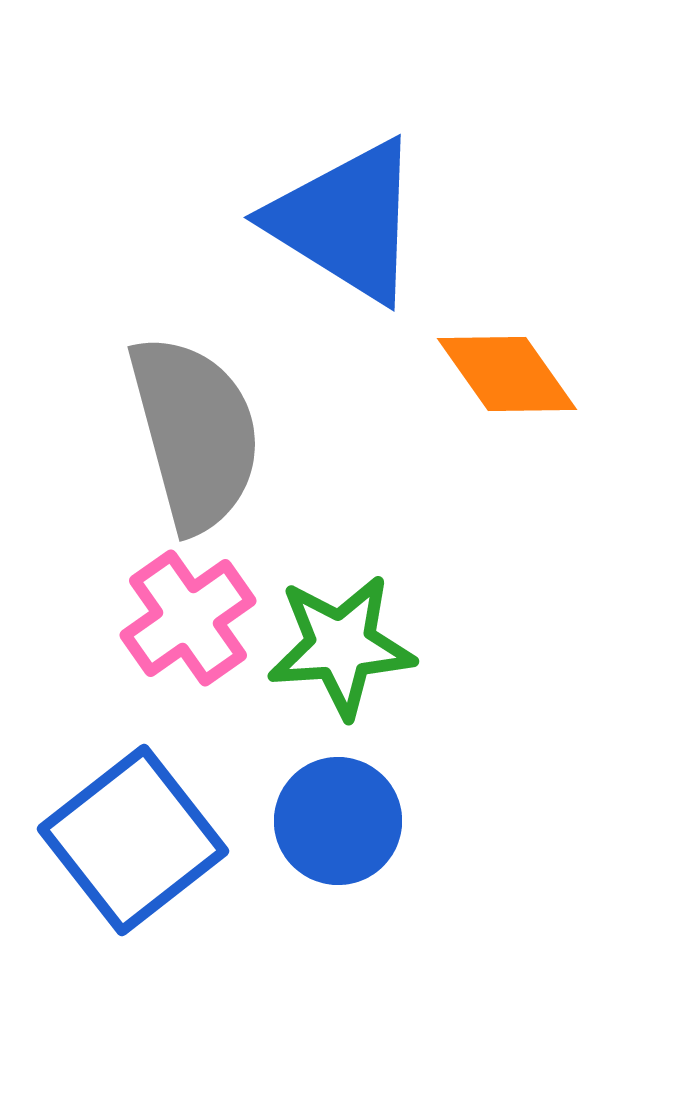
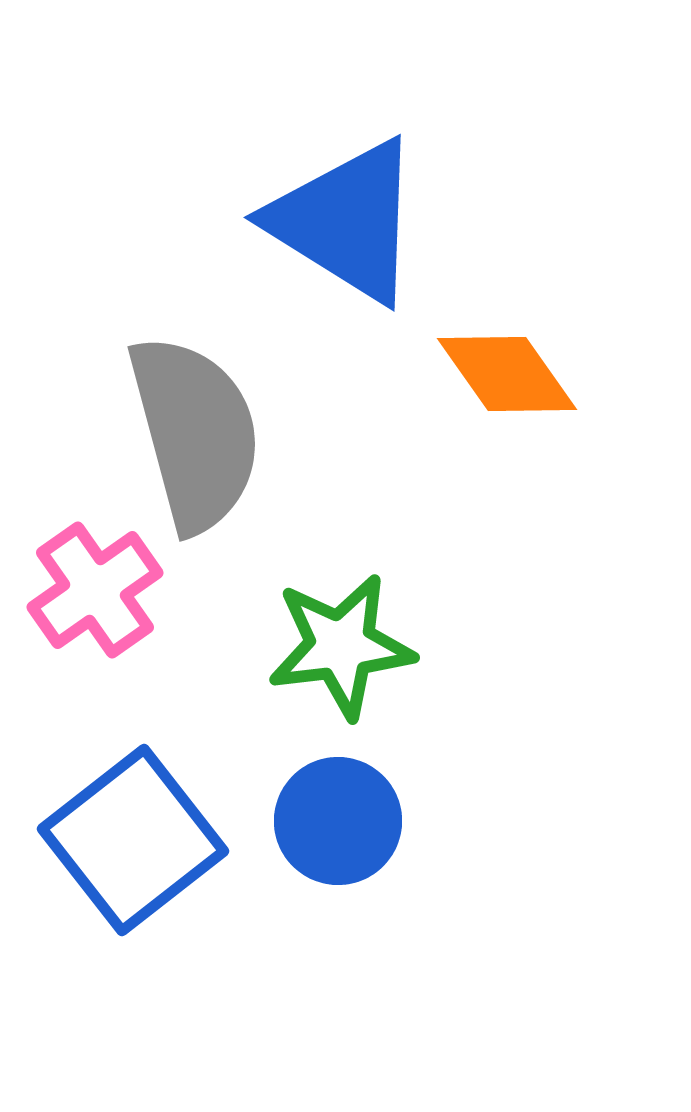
pink cross: moved 93 px left, 28 px up
green star: rotated 3 degrees counterclockwise
